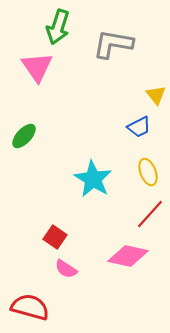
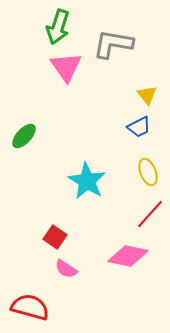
pink triangle: moved 29 px right
yellow triangle: moved 9 px left
cyan star: moved 6 px left, 2 px down
